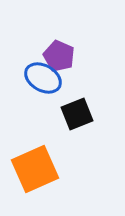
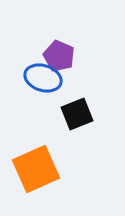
blue ellipse: rotated 12 degrees counterclockwise
orange square: moved 1 px right
